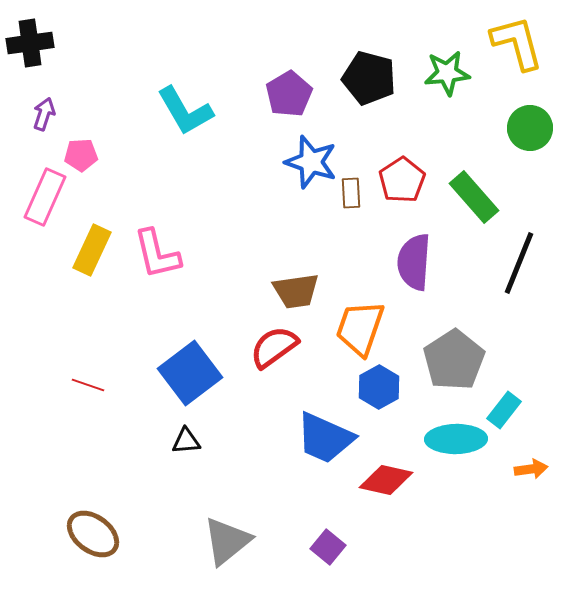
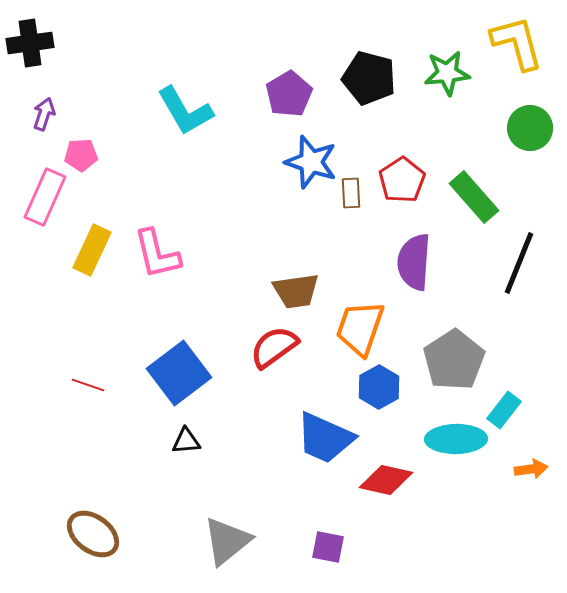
blue square: moved 11 px left
purple square: rotated 28 degrees counterclockwise
